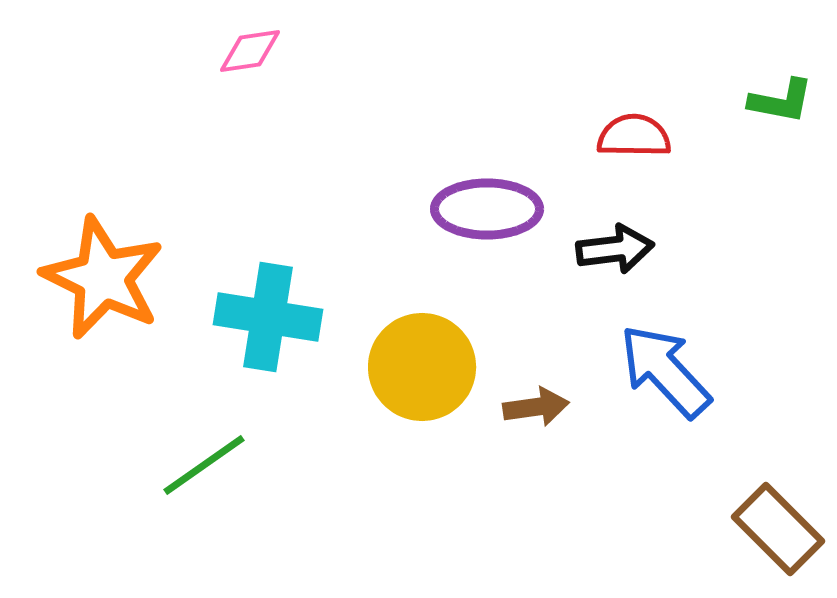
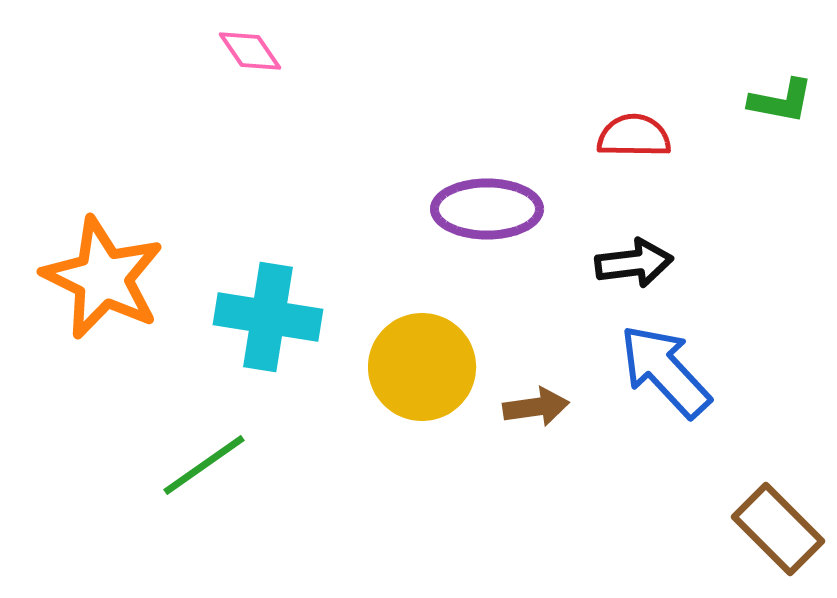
pink diamond: rotated 64 degrees clockwise
black arrow: moved 19 px right, 14 px down
